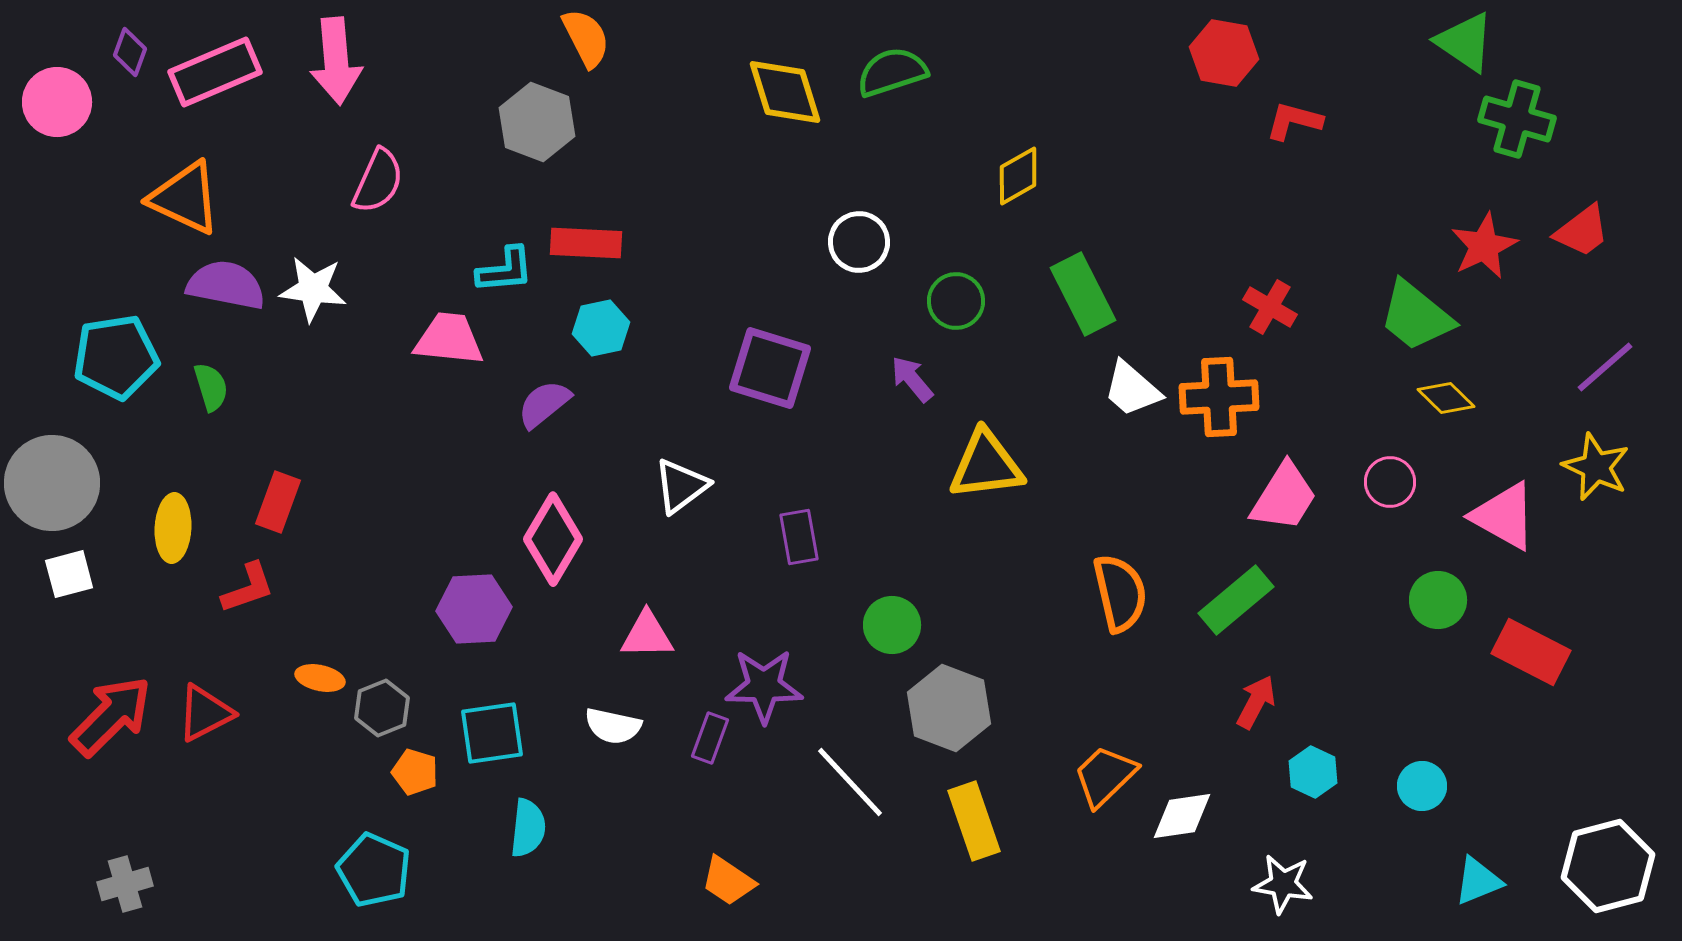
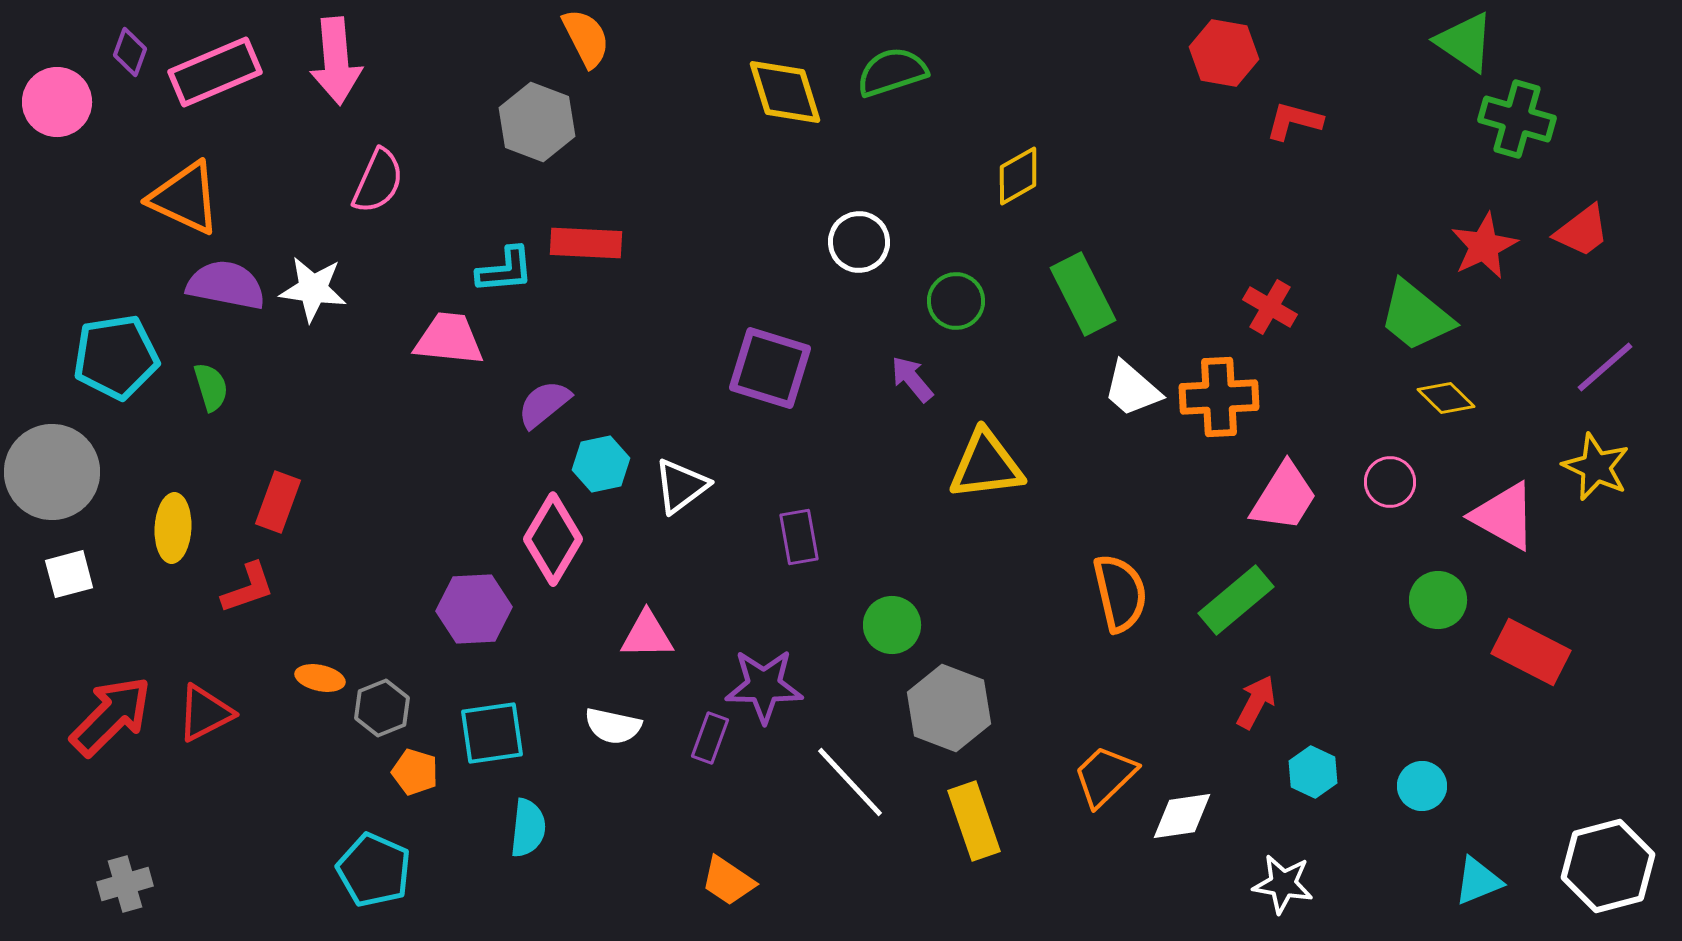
cyan hexagon at (601, 328): moved 136 px down
gray circle at (52, 483): moved 11 px up
